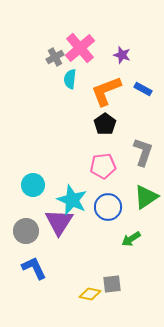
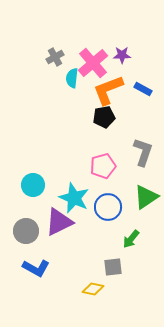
pink cross: moved 13 px right, 15 px down
purple star: rotated 18 degrees counterclockwise
cyan semicircle: moved 2 px right, 1 px up
orange L-shape: moved 2 px right, 1 px up
black pentagon: moved 1 px left, 7 px up; rotated 25 degrees clockwise
pink pentagon: rotated 10 degrees counterclockwise
cyan star: moved 2 px right, 2 px up
purple triangle: rotated 32 degrees clockwise
green arrow: rotated 18 degrees counterclockwise
blue L-shape: moved 2 px right; rotated 144 degrees clockwise
gray square: moved 1 px right, 17 px up
yellow diamond: moved 3 px right, 5 px up
